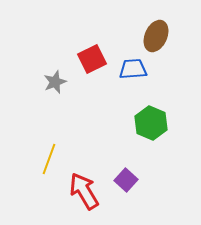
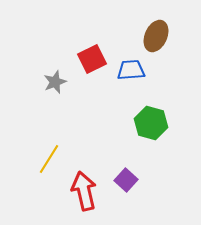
blue trapezoid: moved 2 px left, 1 px down
green hexagon: rotated 8 degrees counterclockwise
yellow line: rotated 12 degrees clockwise
red arrow: rotated 18 degrees clockwise
